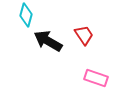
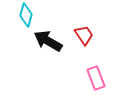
pink rectangle: rotated 50 degrees clockwise
